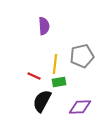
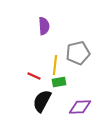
gray pentagon: moved 4 px left, 3 px up
yellow line: moved 1 px down
